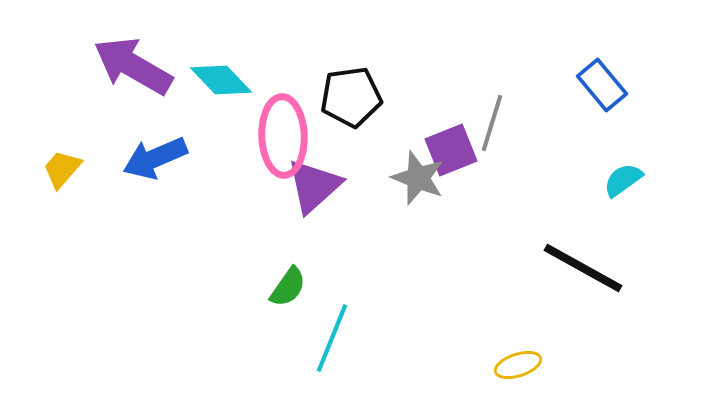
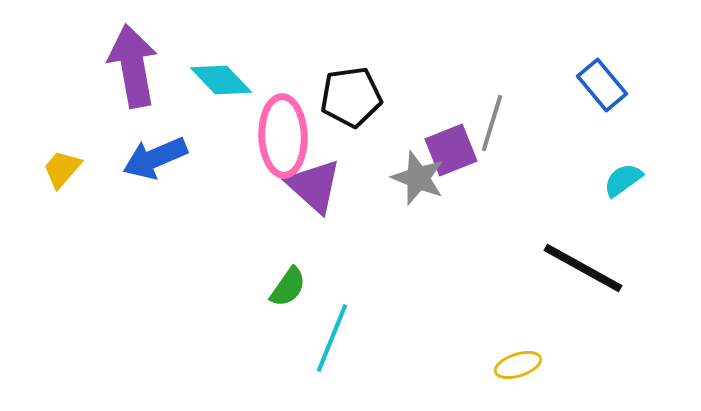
purple arrow: rotated 50 degrees clockwise
purple triangle: rotated 36 degrees counterclockwise
